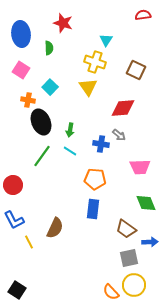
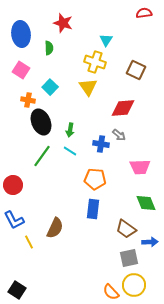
red semicircle: moved 1 px right, 2 px up
